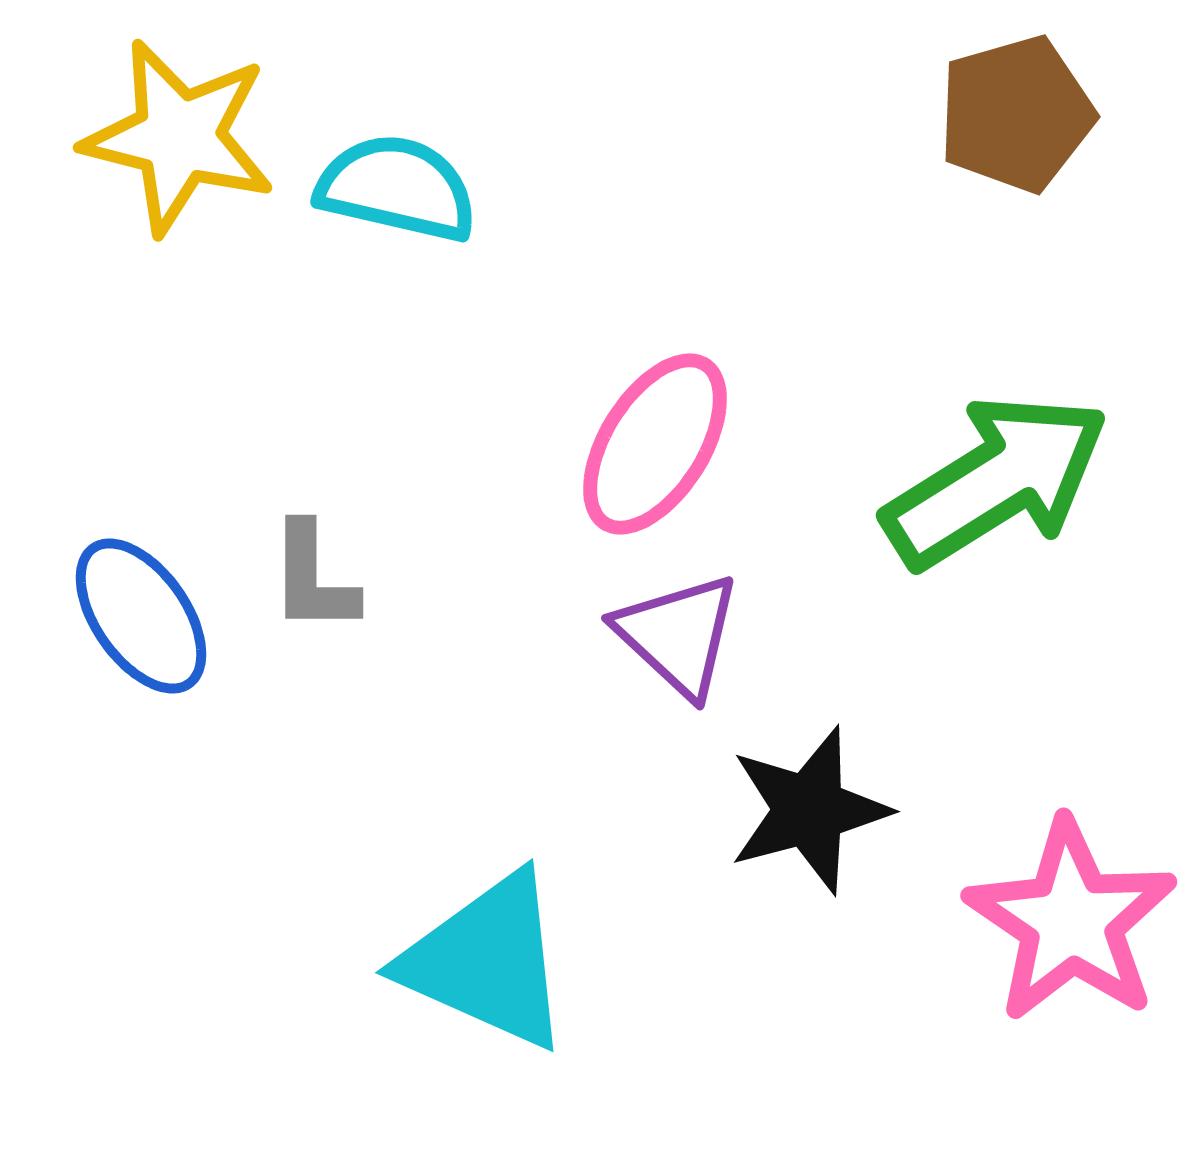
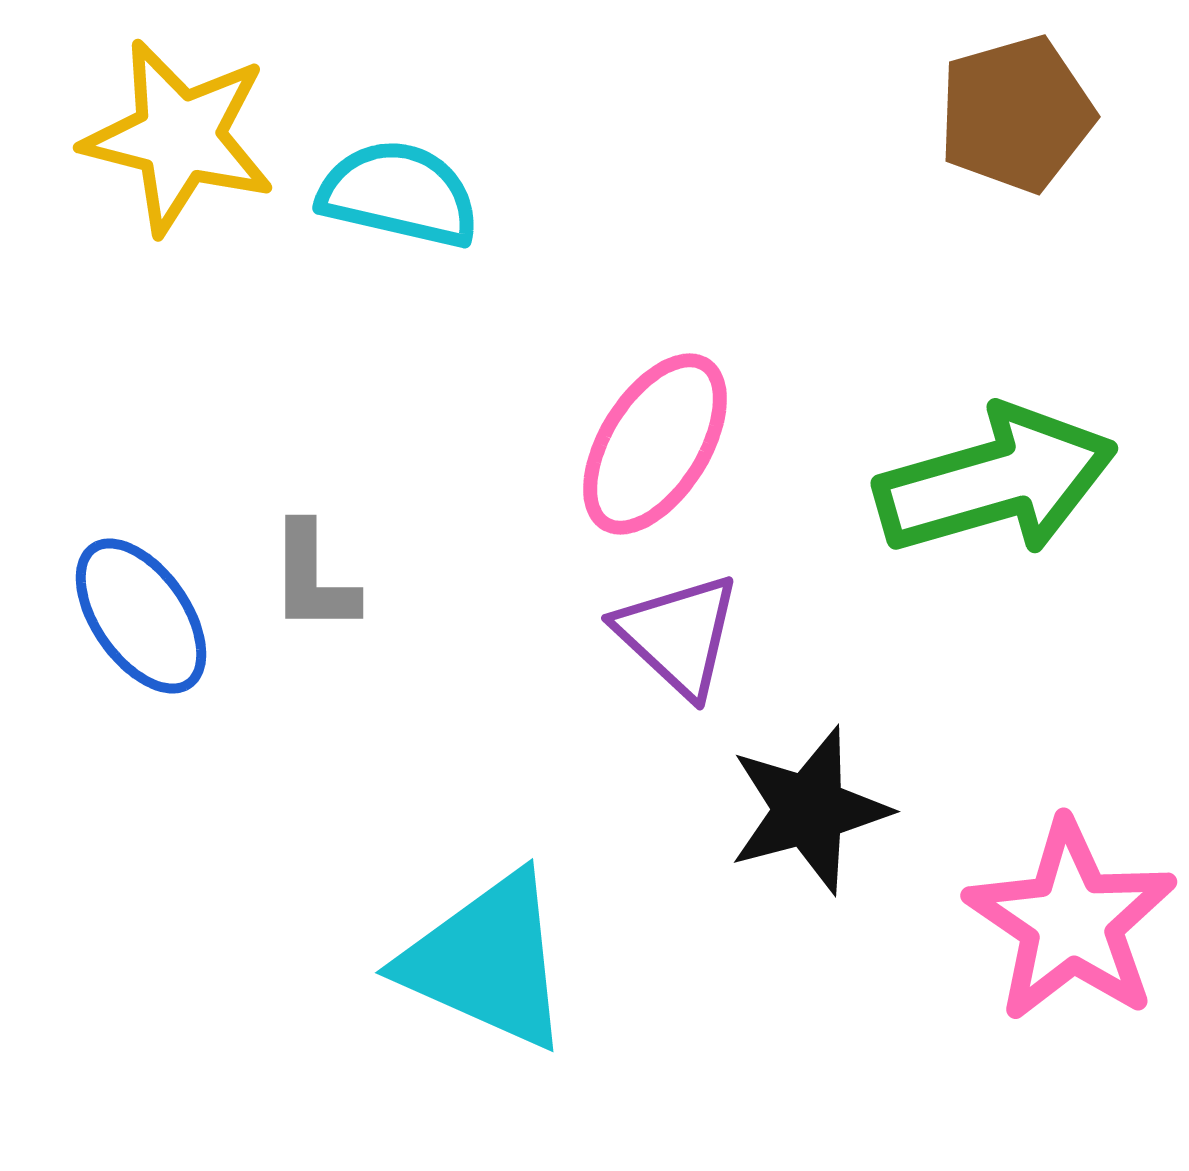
cyan semicircle: moved 2 px right, 6 px down
green arrow: rotated 16 degrees clockwise
